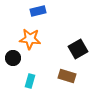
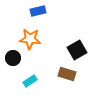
black square: moved 1 px left, 1 px down
brown rectangle: moved 2 px up
cyan rectangle: rotated 40 degrees clockwise
